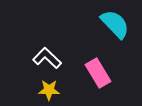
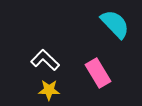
white L-shape: moved 2 px left, 2 px down
